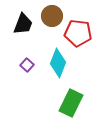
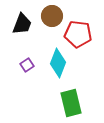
black trapezoid: moved 1 px left
red pentagon: moved 1 px down
purple square: rotated 16 degrees clockwise
green rectangle: rotated 40 degrees counterclockwise
